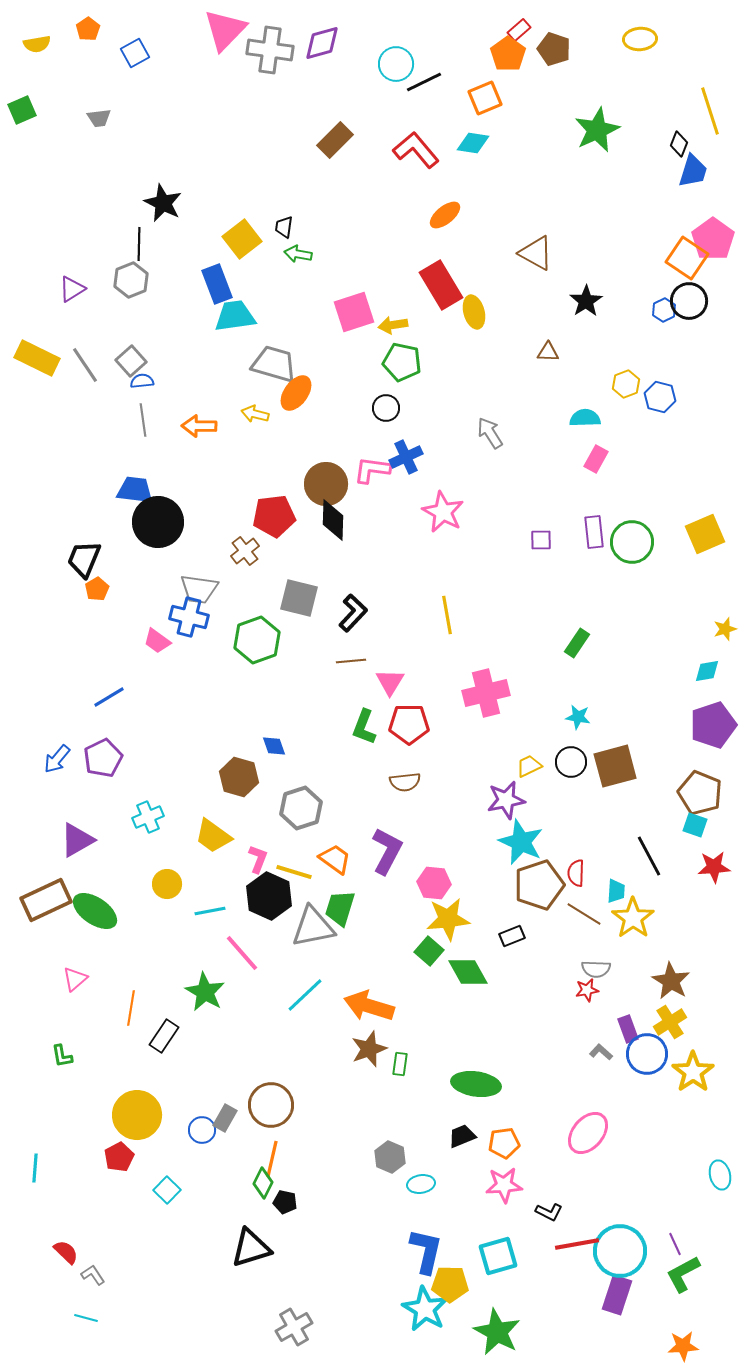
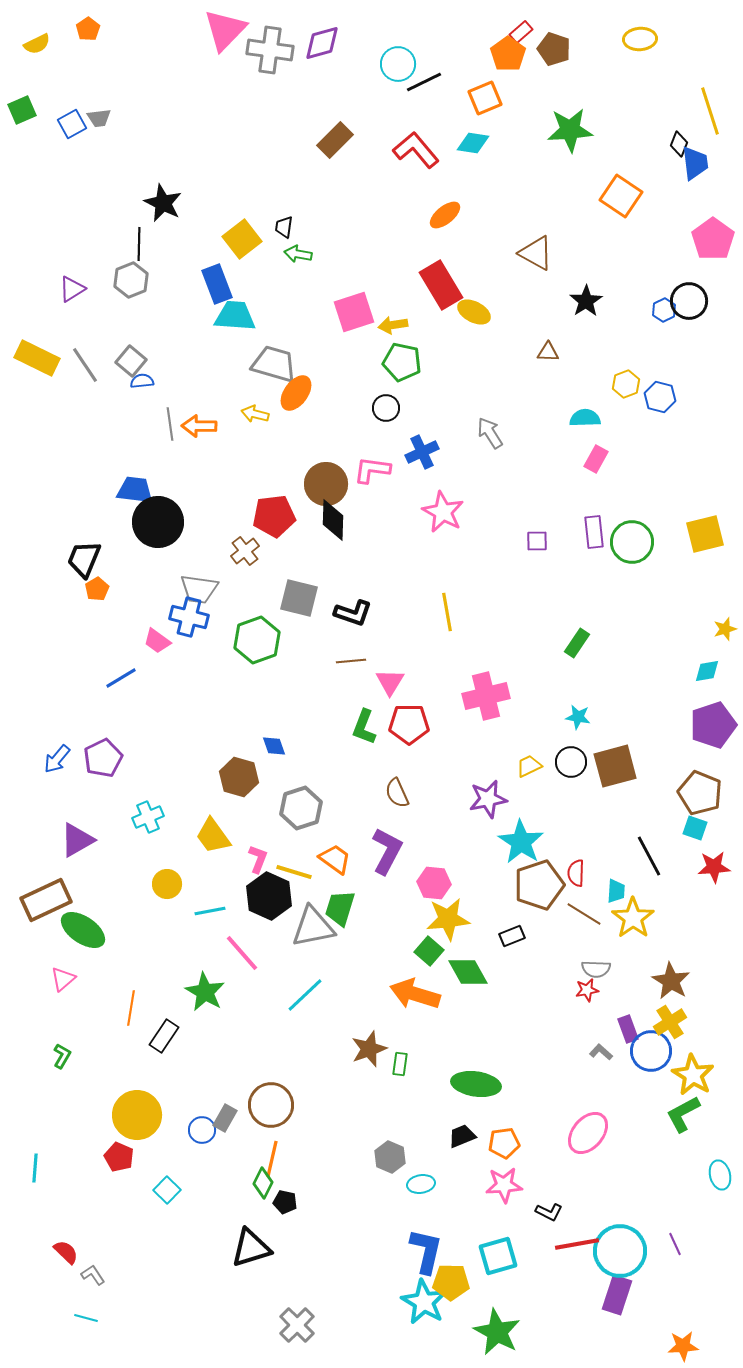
red rectangle at (519, 30): moved 2 px right, 2 px down
yellow semicircle at (37, 44): rotated 16 degrees counterclockwise
blue square at (135, 53): moved 63 px left, 71 px down
cyan circle at (396, 64): moved 2 px right
green star at (597, 130): moved 27 px left; rotated 21 degrees clockwise
blue trapezoid at (693, 171): moved 2 px right, 8 px up; rotated 24 degrees counterclockwise
orange square at (687, 258): moved 66 px left, 62 px up
yellow ellipse at (474, 312): rotated 48 degrees counterclockwise
cyan trapezoid at (235, 316): rotated 12 degrees clockwise
gray square at (131, 361): rotated 8 degrees counterclockwise
gray line at (143, 420): moved 27 px right, 4 px down
blue cross at (406, 457): moved 16 px right, 5 px up
yellow square at (705, 534): rotated 9 degrees clockwise
purple square at (541, 540): moved 4 px left, 1 px down
black L-shape at (353, 613): rotated 66 degrees clockwise
yellow line at (447, 615): moved 3 px up
pink cross at (486, 693): moved 3 px down
blue line at (109, 697): moved 12 px right, 19 px up
brown semicircle at (405, 782): moved 8 px left, 11 px down; rotated 72 degrees clockwise
purple star at (506, 800): moved 18 px left, 1 px up
cyan square at (695, 825): moved 3 px down
yellow trapezoid at (213, 836): rotated 18 degrees clockwise
cyan star at (521, 842): rotated 9 degrees clockwise
green ellipse at (95, 911): moved 12 px left, 19 px down
pink triangle at (75, 979): moved 12 px left
orange arrow at (369, 1006): moved 46 px right, 12 px up
blue circle at (647, 1054): moved 4 px right, 3 px up
green L-shape at (62, 1056): rotated 140 degrees counterclockwise
yellow star at (693, 1072): moved 3 px down; rotated 6 degrees counterclockwise
red pentagon at (119, 1157): rotated 20 degrees counterclockwise
green L-shape at (683, 1274): moved 160 px up
yellow pentagon at (450, 1284): moved 1 px right, 2 px up
cyan star at (425, 1309): moved 1 px left, 7 px up
gray cross at (294, 1327): moved 3 px right, 2 px up; rotated 15 degrees counterclockwise
